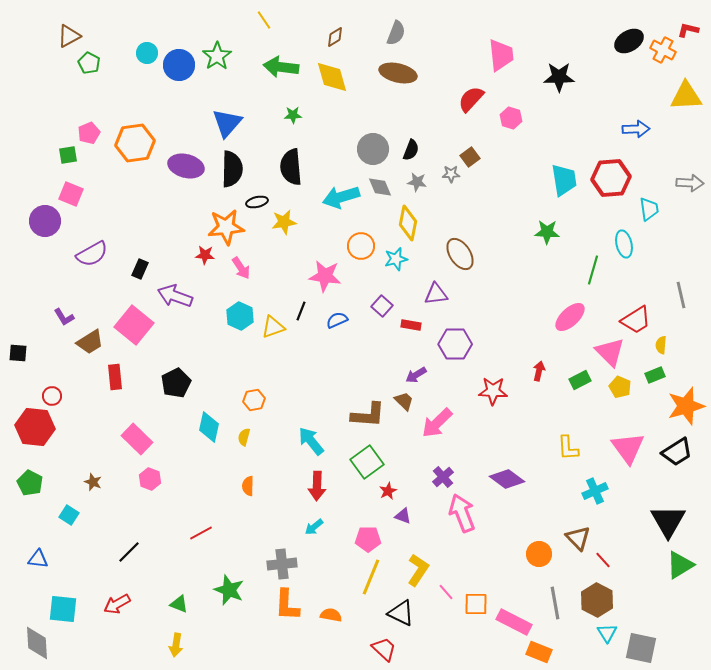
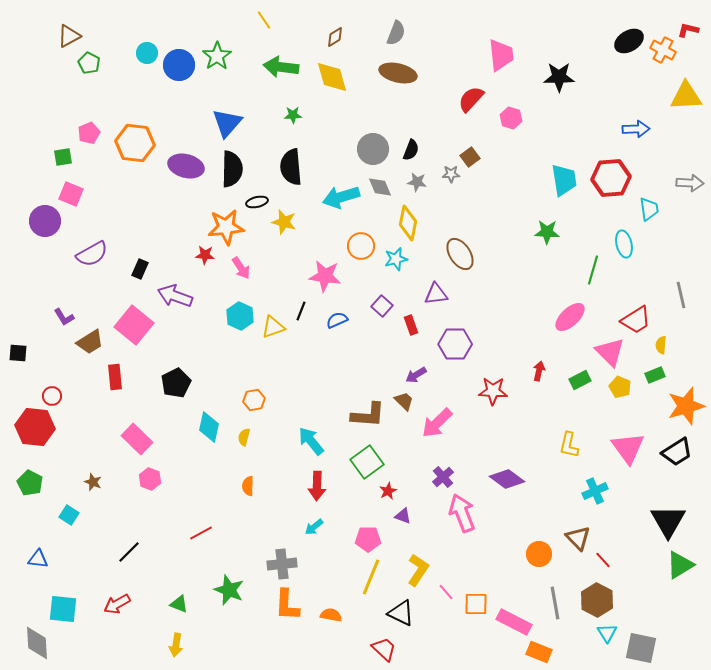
orange hexagon at (135, 143): rotated 15 degrees clockwise
green square at (68, 155): moved 5 px left, 2 px down
yellow star at (284, 222): rotated 25 degrees clockwise
red rectangle at (411, 325): rotated 60 degrees clockwise
yellow L-shape at (568, 448): moved 1 px right, 3 px up; rotated 16 degrees clockwise
